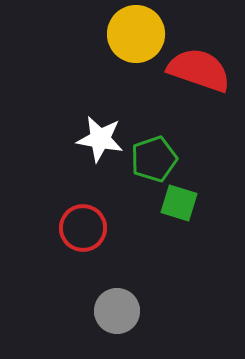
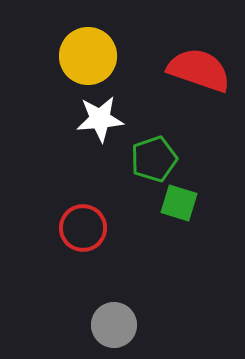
yellow circle: moved 48 px left, 22 px down
white star: moved 20 px up; rotated 15 degrees counterclockwise
gray circle: moved 3 px left, 14 px down
